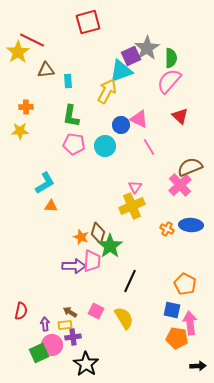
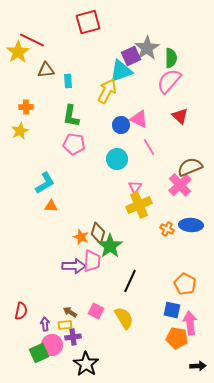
yellow star at (20, 131): rotated 24 degrees counterclockwise
cyan circle at (105, 146): moved 12 px right, 13 px down
yellow cross at (132, 206): moved 7 px right, 1 px up
